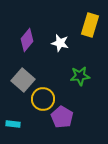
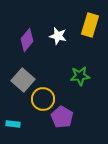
white star: moved 2 px left, 7 px up
